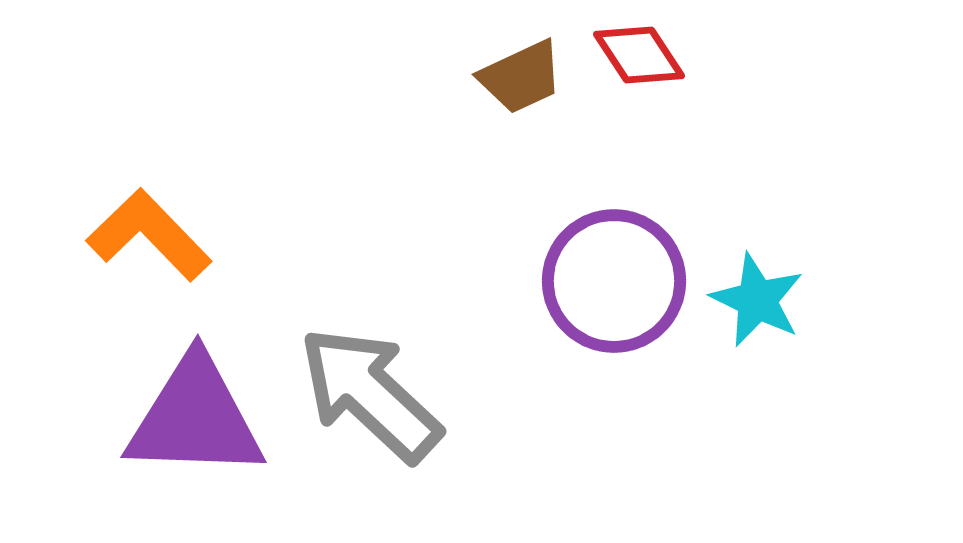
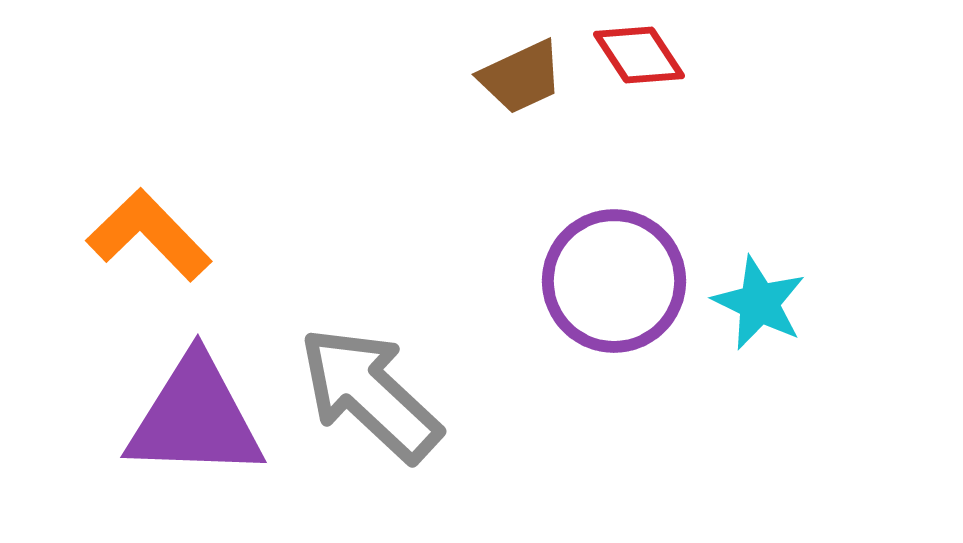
cyan star: moved 2 px right, 3 px down
